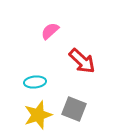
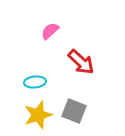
red arrow: moved 1 px left, 1 px down
gray square: moved 2 px down
